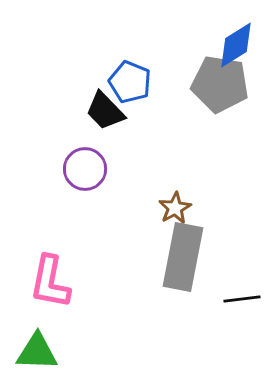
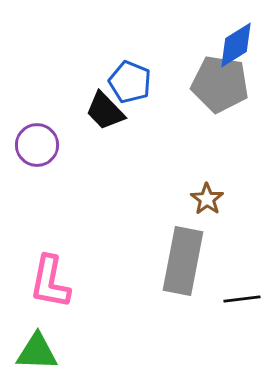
purple circle: moved 48 px left, 24 px up
brown star: moved 32 px right, 9 px up; rotated 8 degrees counterclockwise
gray rectangle: moved 4 px down
